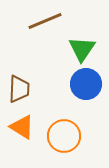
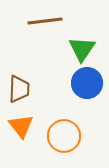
brown line: rotated 16 degrees clockwise
blue circle: moved 1 px right, 1 px up
orange triangle: moved 1 px left, 1 px up; rotated 20 degrees clockwise
